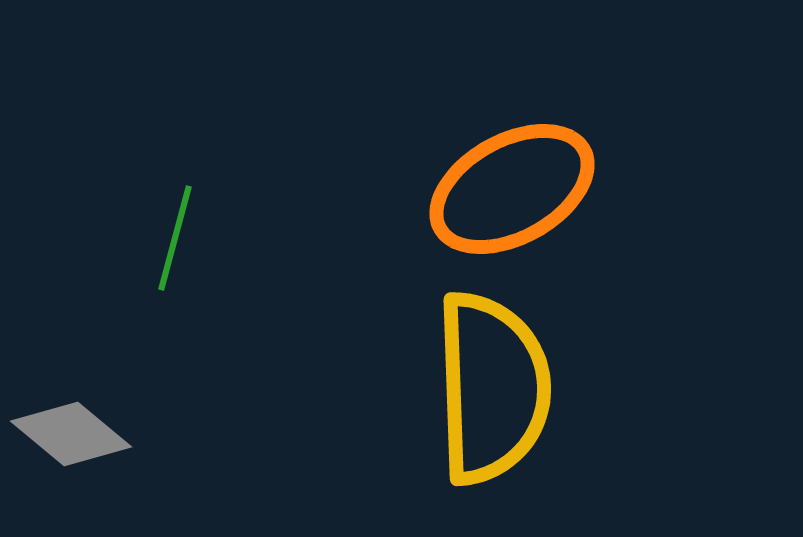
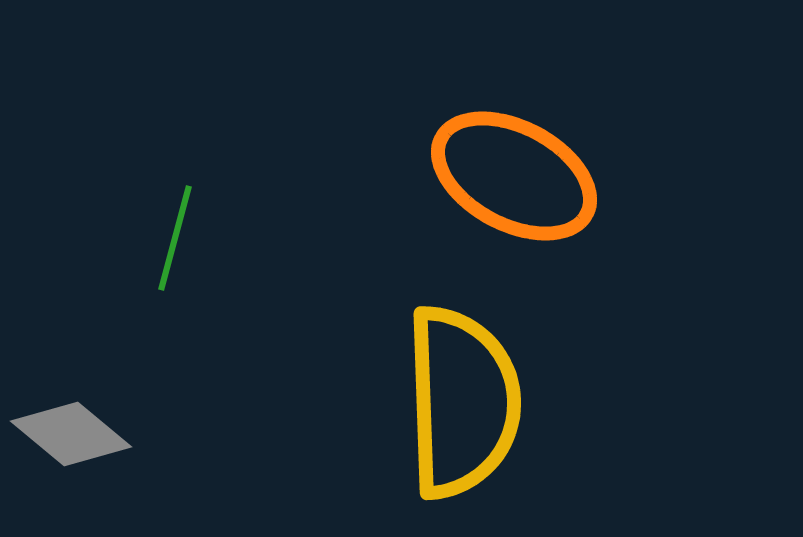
orange ellipse: moved 2 px right, 13 px up; rotated 57 degrees clockwise
yellow semicircle: moved 30 px left, 14 px down
